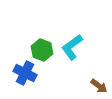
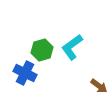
green hexagon: rotated 25 degrees clockwise
